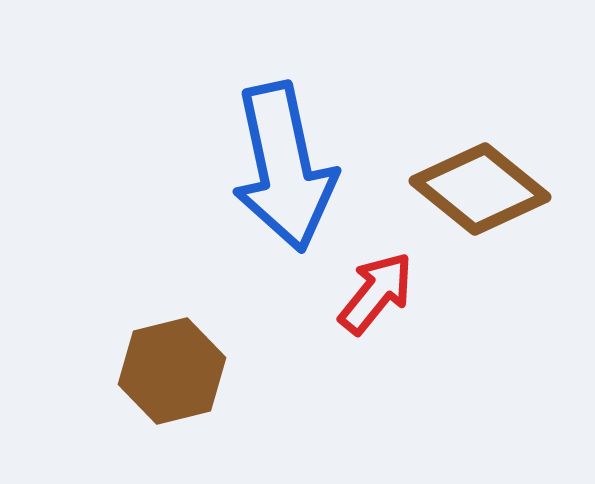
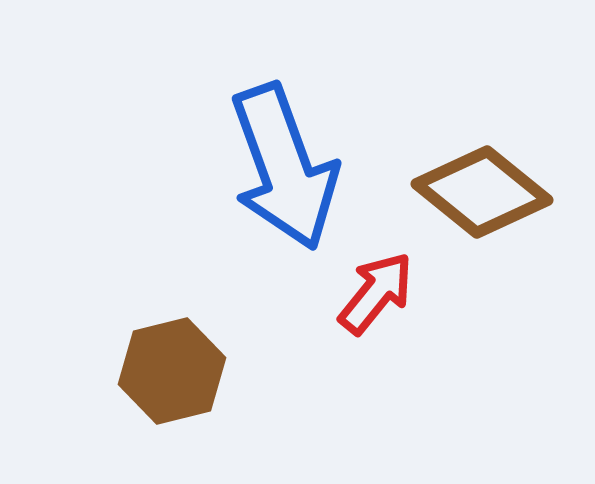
blue arrow: rotated 8 degrees counterclockwise
brown diamond: moved 2 px right, 3 px down
